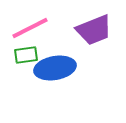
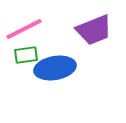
pink line: moved 6 px left, 1 px down
